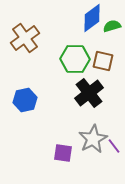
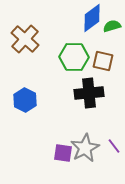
brown cross: moved 1 px down; rotated 12 degrees counterclockwise
green hexagon: moved 1 px left, 2 px up
black cross: rotated 32 degrees clockwise
blue hexagon: rotated 20 degrees counterclockwise
gray star: moved 8 px left, 9 px down
